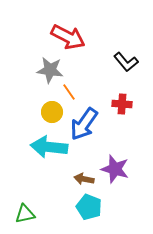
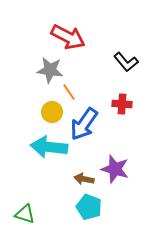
green triangle: rotated 30 degrees clockwise
